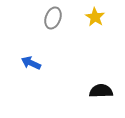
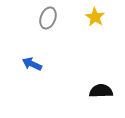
gray ellipse: moved 5 px left
blue arrow: moved 1 px right, 1 px down
